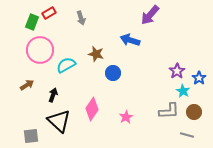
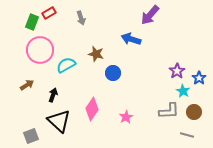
blue arrow: moved 1 px right, 1 px up
gray square: rotated 14 degrees counterclockwise
